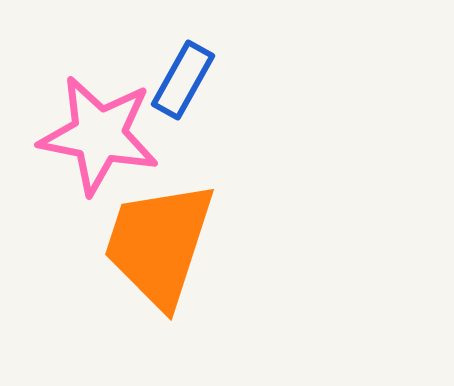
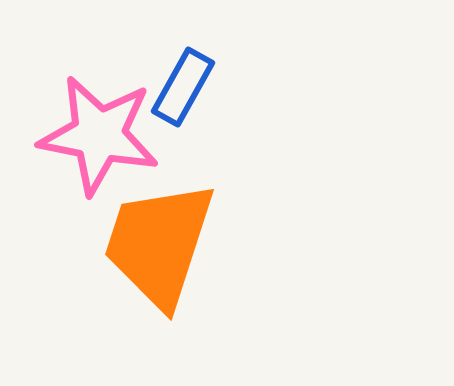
blue rectangle: moved 7 px down
